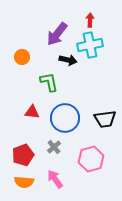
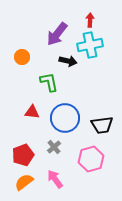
black arrow: moved 1 px down
black trapezoid: moved 3 px left, 6 px down
orange semicircle: rotated 138 degrees clockwise
